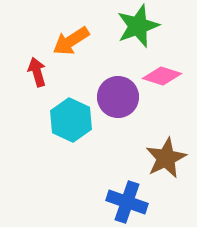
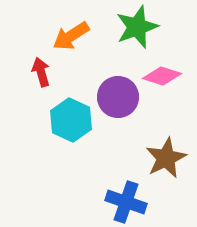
green star: moved 1 px left, 1 px down
orange arrow: moved 5 px up
red arrow: moved 4 px right
blue cross: moved 1 px left
